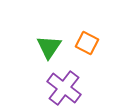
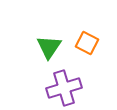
purple cross: rotated 36 degrees clockwise
